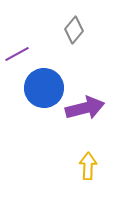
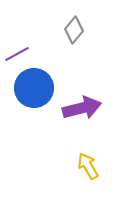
blue circle: moved 10 px left
purple arrow: moved 3 px left
yellow arrow: rotated 32 degrees counterclockwise
